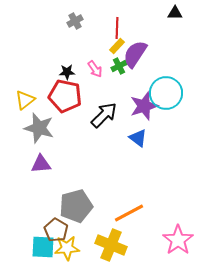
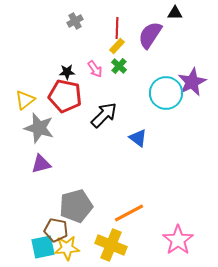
purple semicircle: moved 15 px right, 19 px up
green cross: rotated 21 degrees counterclockwise
purple star: moved 48 px right, 24 px up; rotated 8 degrees counterclockwise
purple triangle: rotated 10 degrees counterclockwise
brown pentagon: rotated 20 degrees counterclockwise
cyan square: rotated 15 degrees counterclockwise
